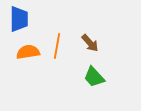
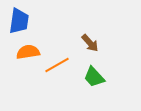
blue trapezoid: moved 2 px down; rotated 8 degrees clockwise
orange line: moved 19 px down; rotated 50 degrees clockwise
